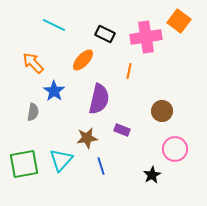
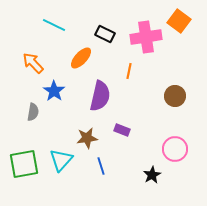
orange ellipse: moved 2 px left, 2 px up
purple semicircle: moved 1 px right, 3 px up
brown circle: moved 13 px right, 15 px up
